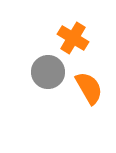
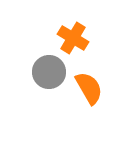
gray circle: moved 1 px right
